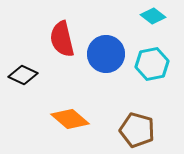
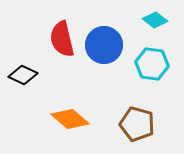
cyan diamond: moved 2 px right, 4 px down
blue circle: moved 2 px left, 9 px up
cyan hexagon: rotated 20 degrees clockwise
brown pentagon: moved 6 px up
